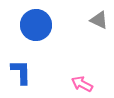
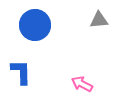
gray triangle: rotated 30 degrees counterclockwise
blue circle: moved 1 px left
